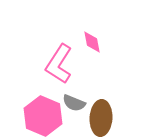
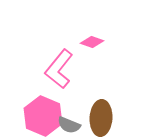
pink diamond: rotated 60 degrees counterclockwise
pink L-shape: moved 5 px down; rotated 6 degrees clockwise
gray semicircle: moved 5 px left, 22 px down
